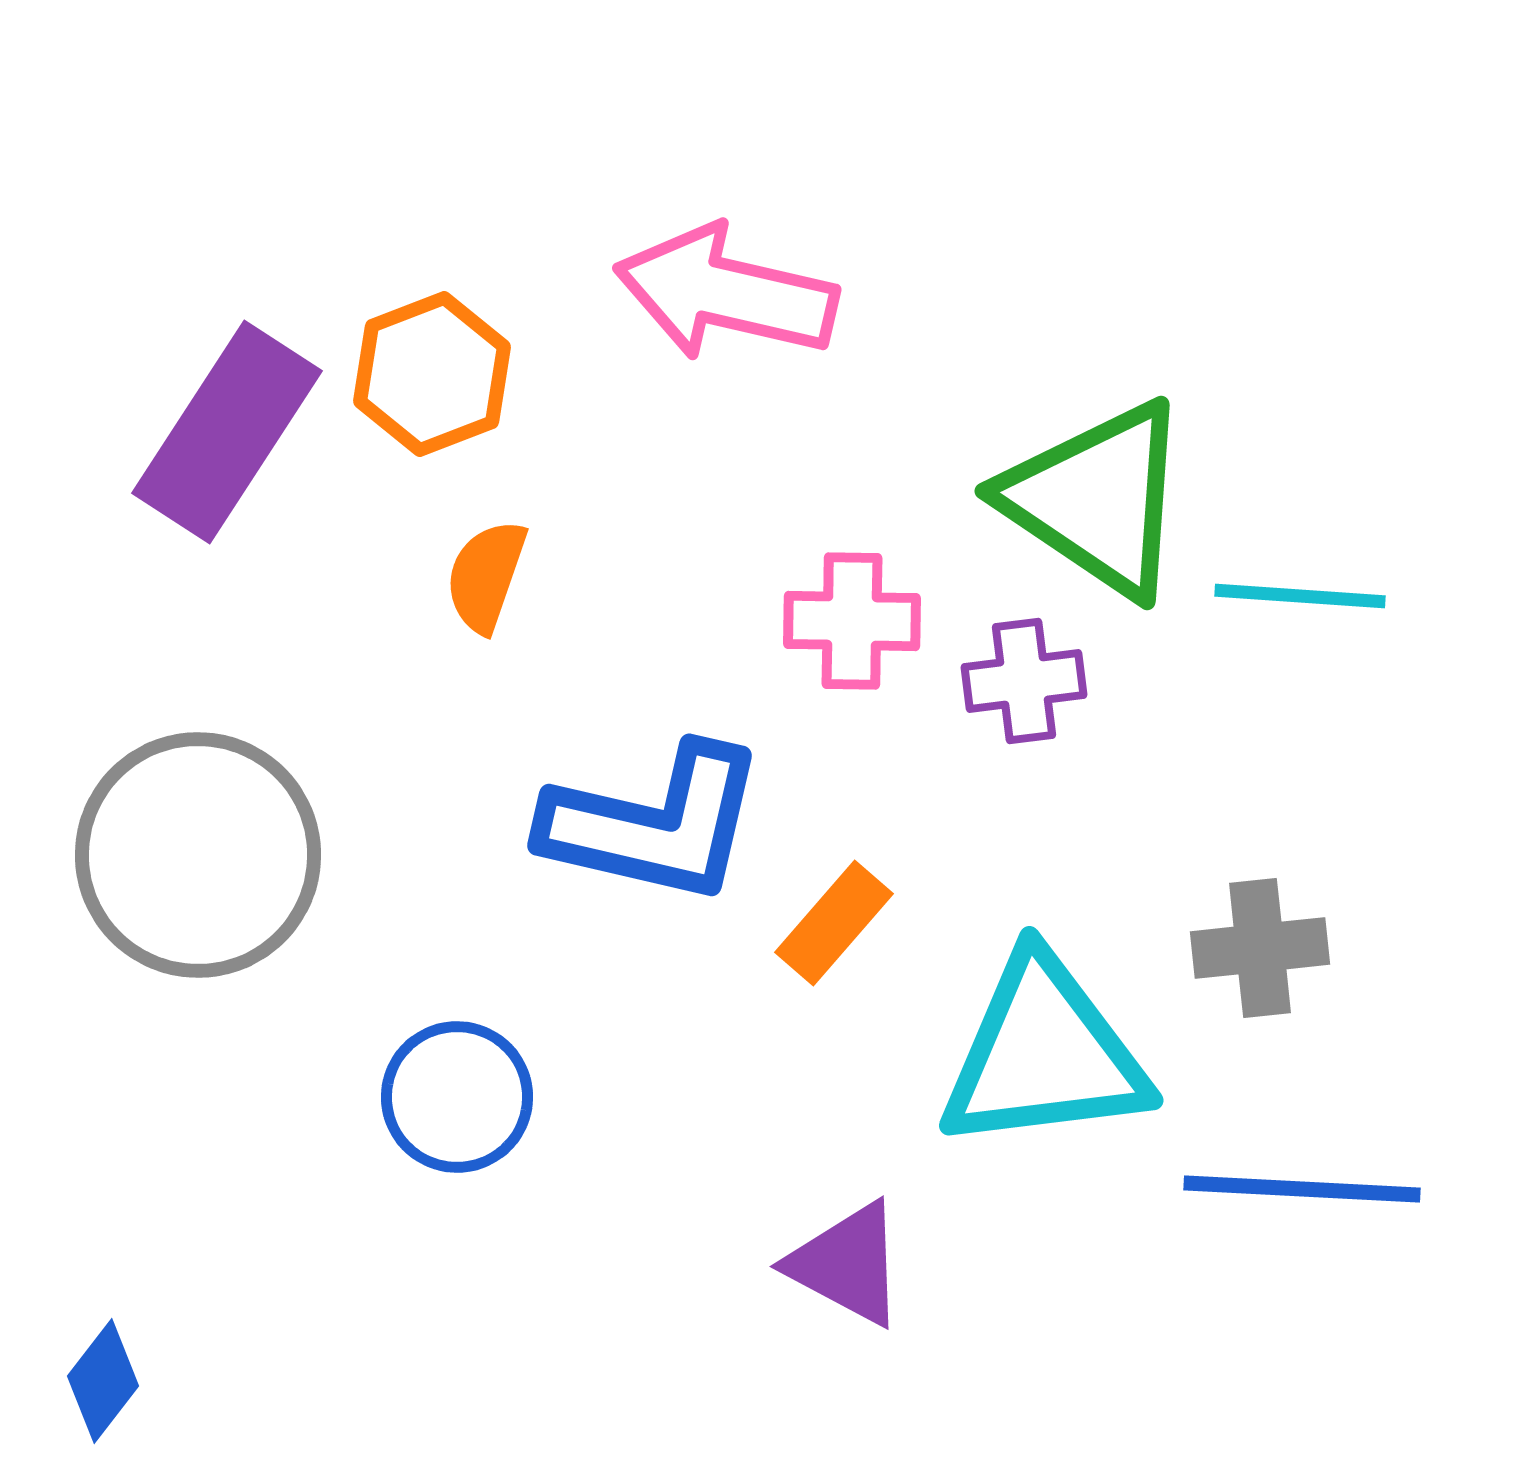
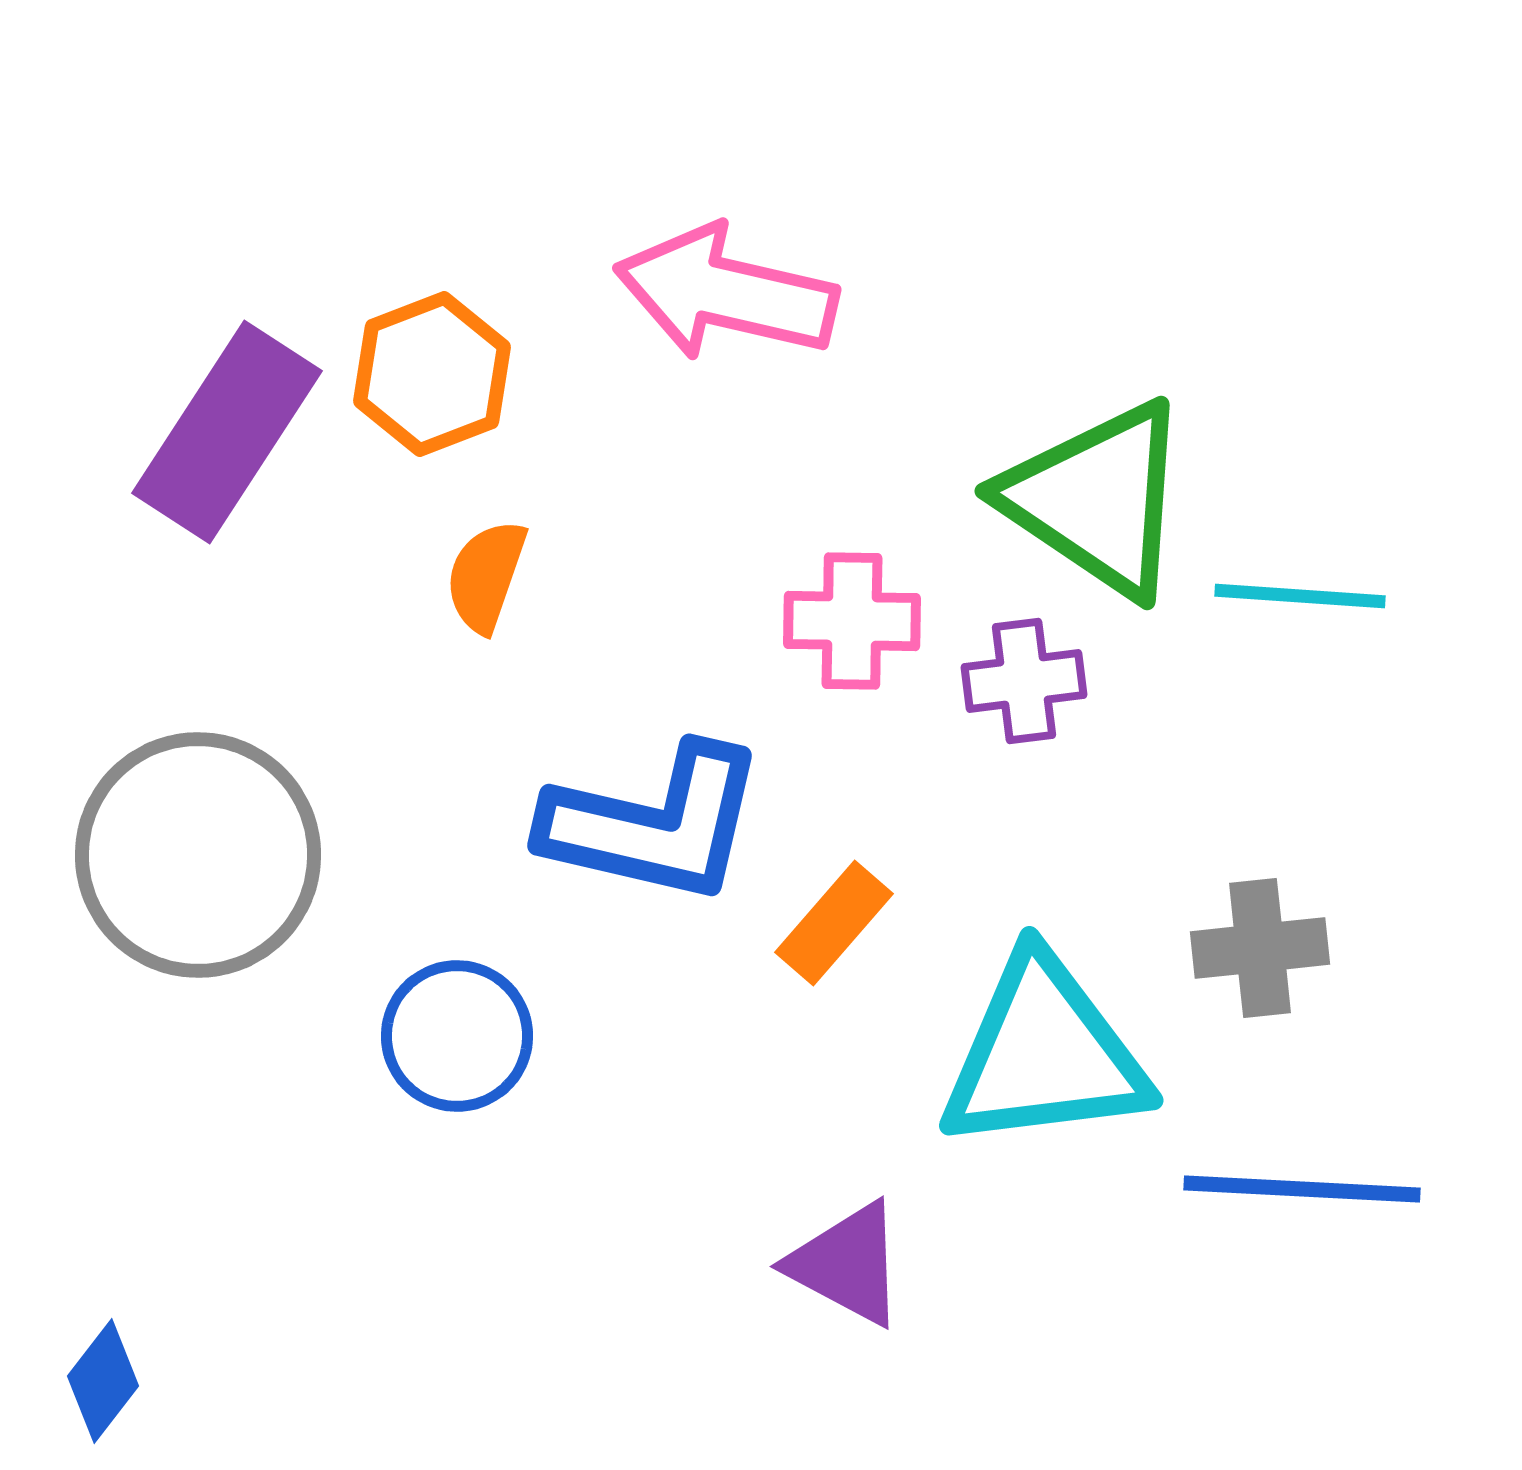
blue circle: moved 61 px up
